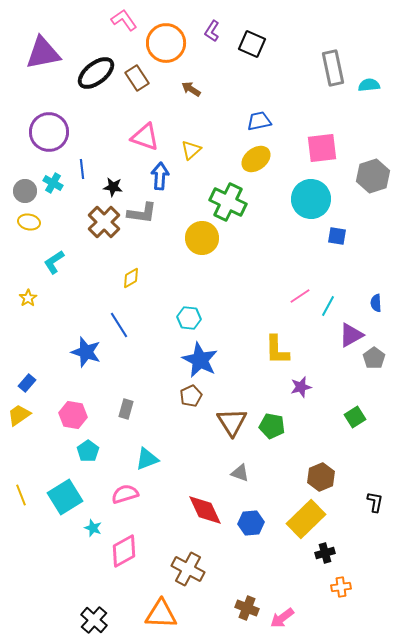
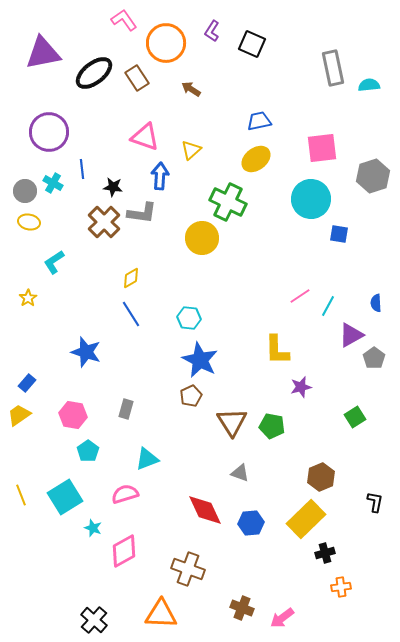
black ellipse at (96, 73): moved 2 px left
blue square at (337, 236): moved 2 px right, 2 px up
blue line at (119, 325): moved 12 px right, 11 px up
brown cross at (188, 569): rotated 8 degrees counterclockwise
brown cross at (247, 608): moved 5 px left
